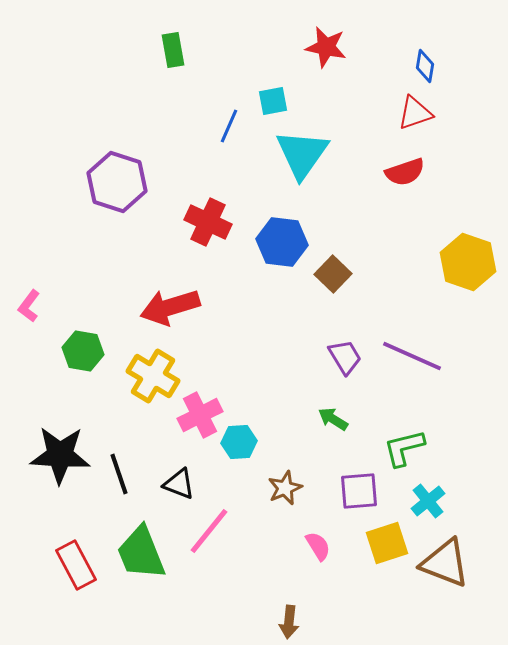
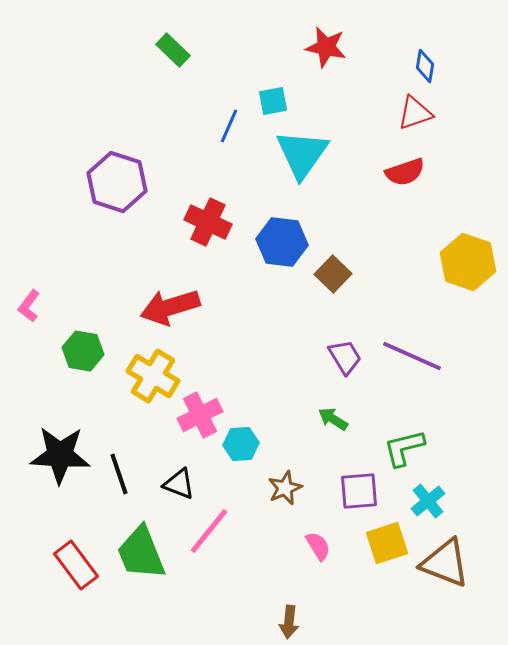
green rectangle: rotated 36 degrees counterclockwise
cyan hexagon: moved 2 px right, 2 px down
red rectangle: rotated 9 degrees counterclockwise
